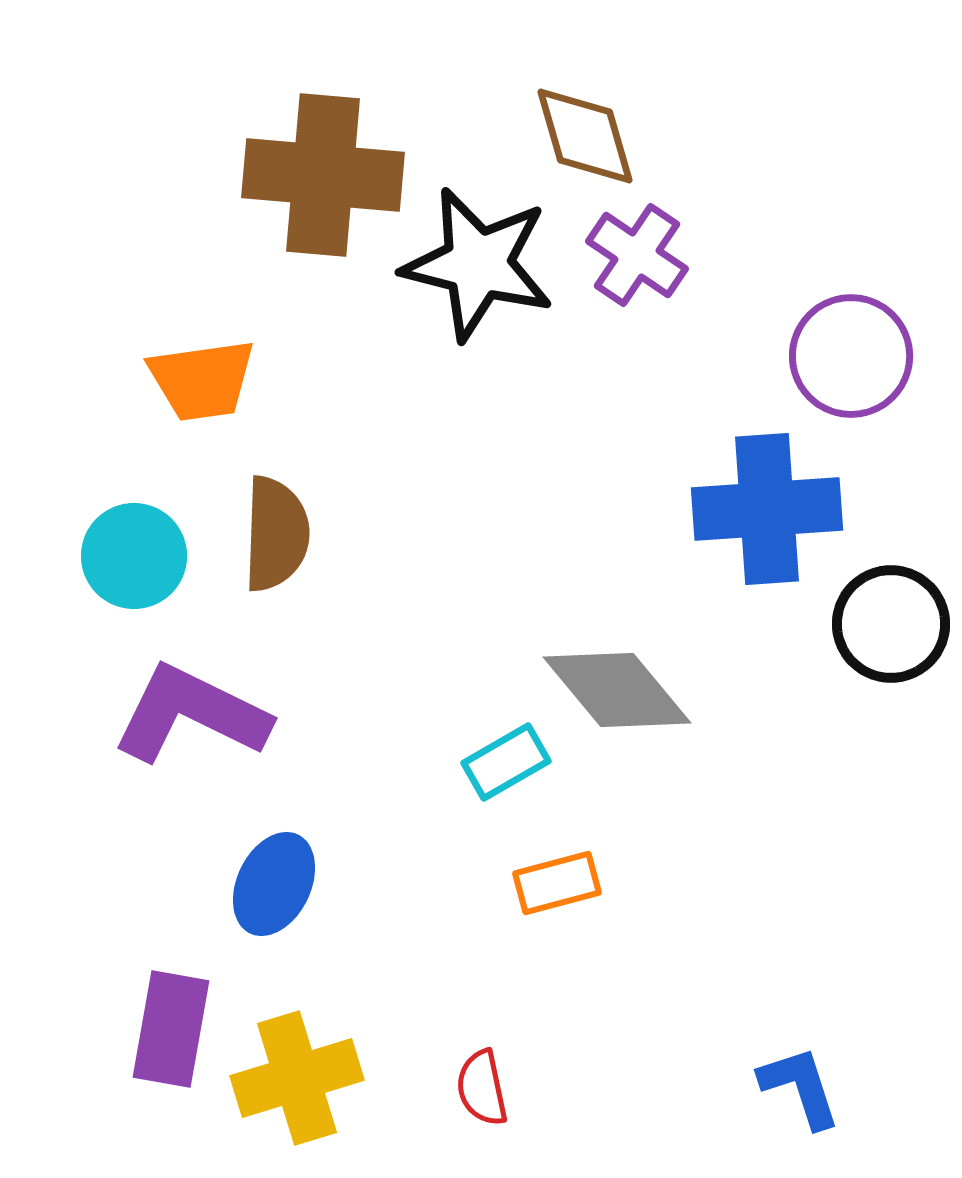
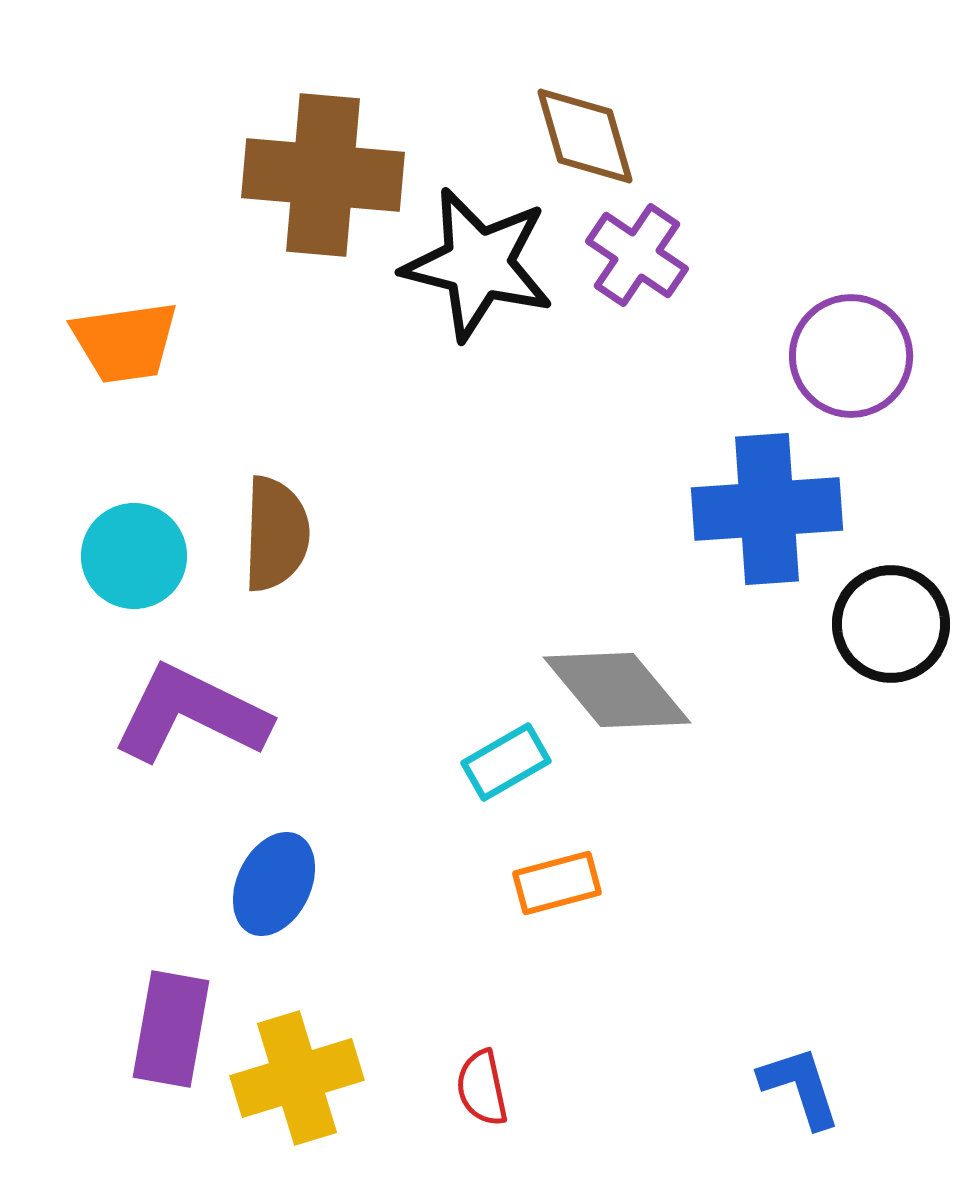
orange trapezoid: moved 77 px left, 38 px up
